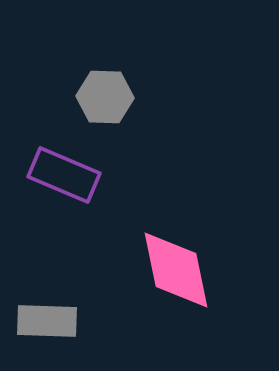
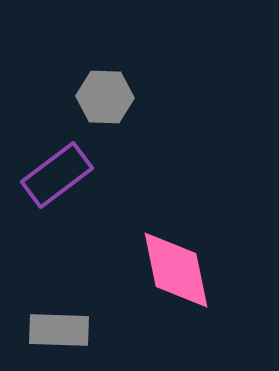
purple rectangle: moved 7 px left; rotated 60 degrees counterclockwise
gray rectangle: moved 12 px right, 9 px down
